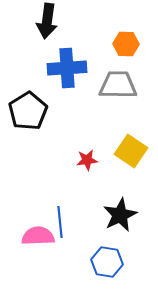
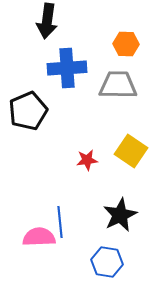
black pentagon: rotated 9 degrees clockwise
pink semicircle: moved 1 px right, 1 px down
